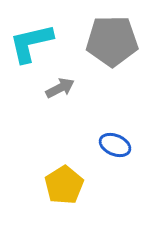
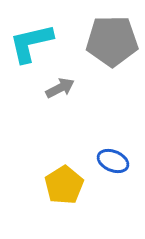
blue ellipse: moved 2 px left, 16 px down
